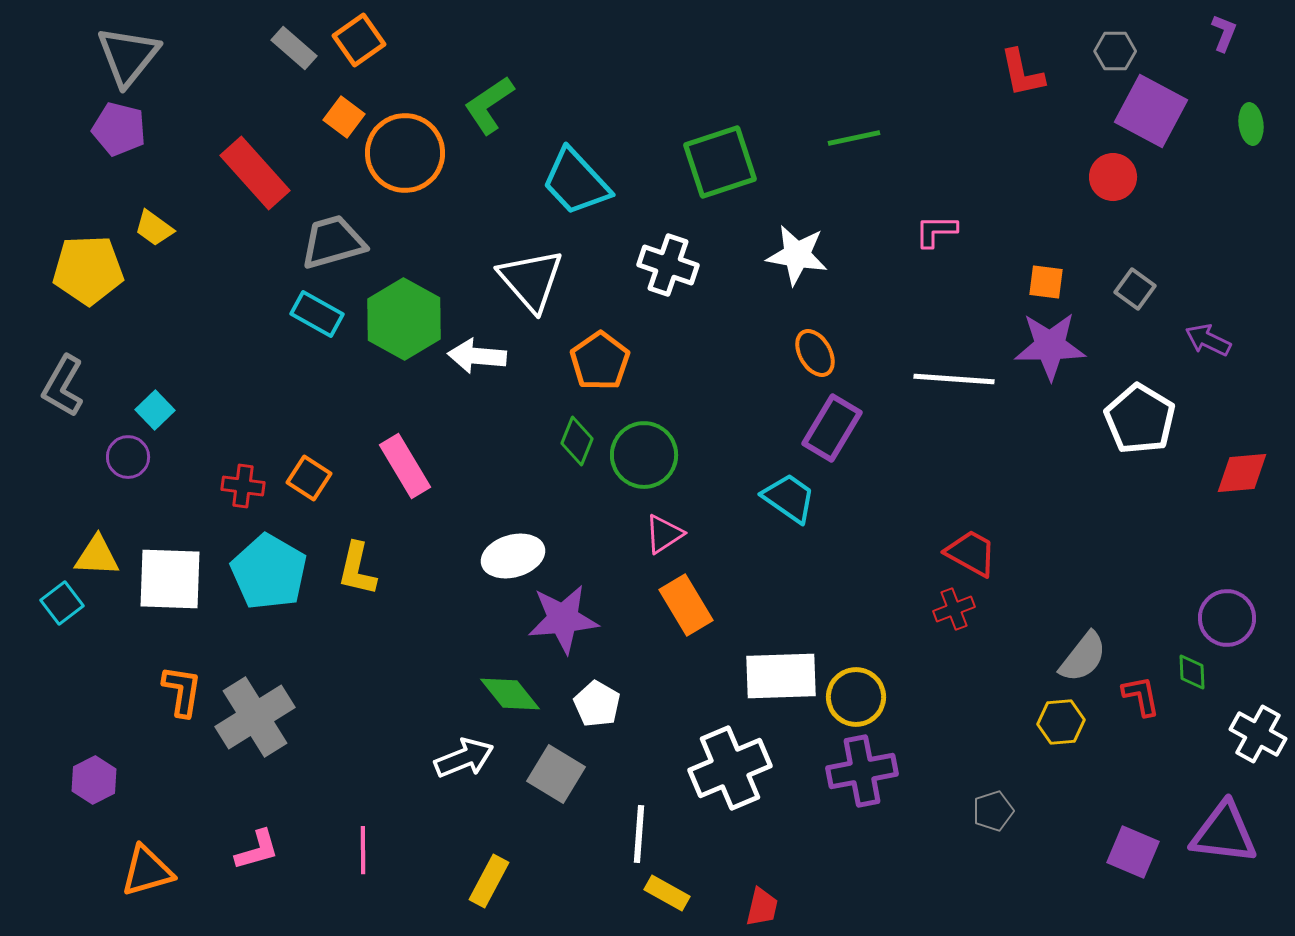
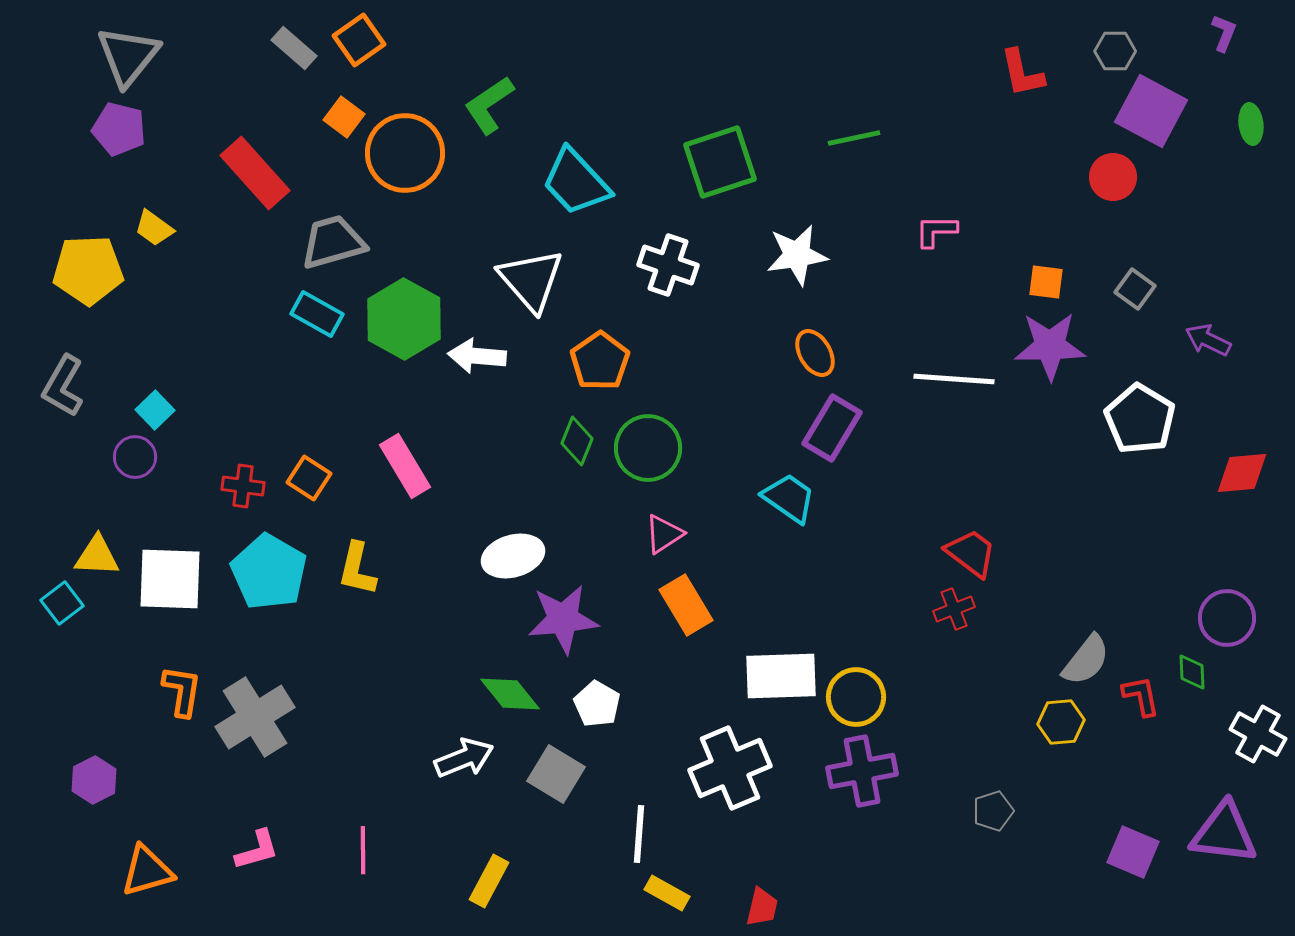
white star at (797, 255): rotated 18 degrees counterclockwise
green circle at (644, 455): moved 4 px right, 7 px up
purple circle at (128, 457): moved 7 px right
red trapezoid at (971, 553): rotated 8 degrees clockwise
gray semicircle at (1083, 657): moved 3 px right, 3 px down
